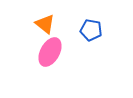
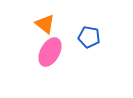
blue pentagon: moved 2 px left, 7 px down
